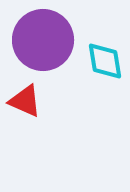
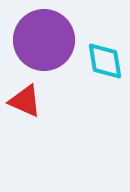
purple circle: moved 1 px right
